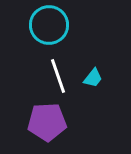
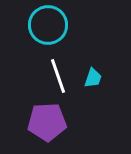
cyan circle: moved 1 px left
cyan trapezoid: rotated 20 degrees counterclockwise
